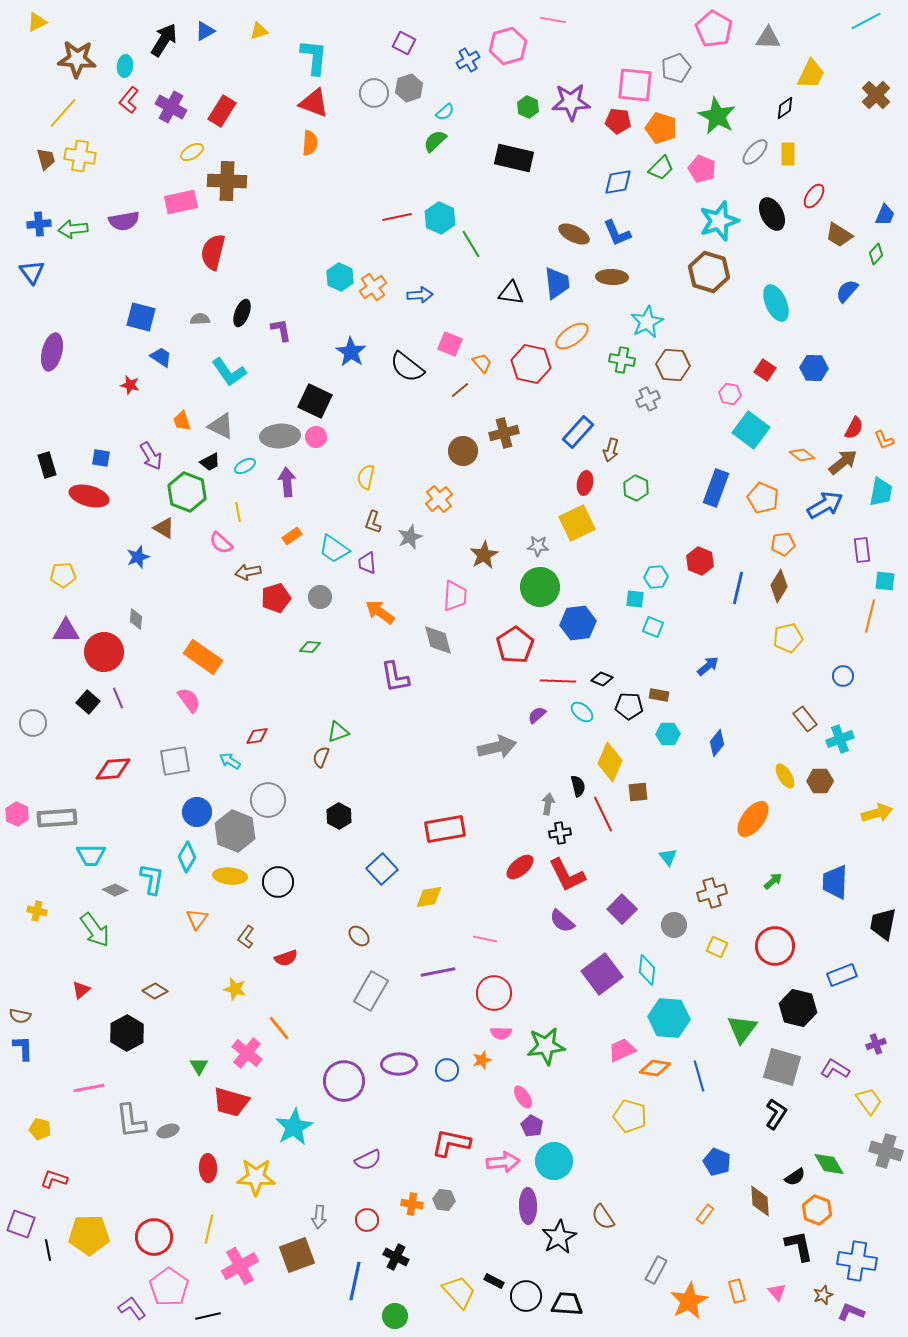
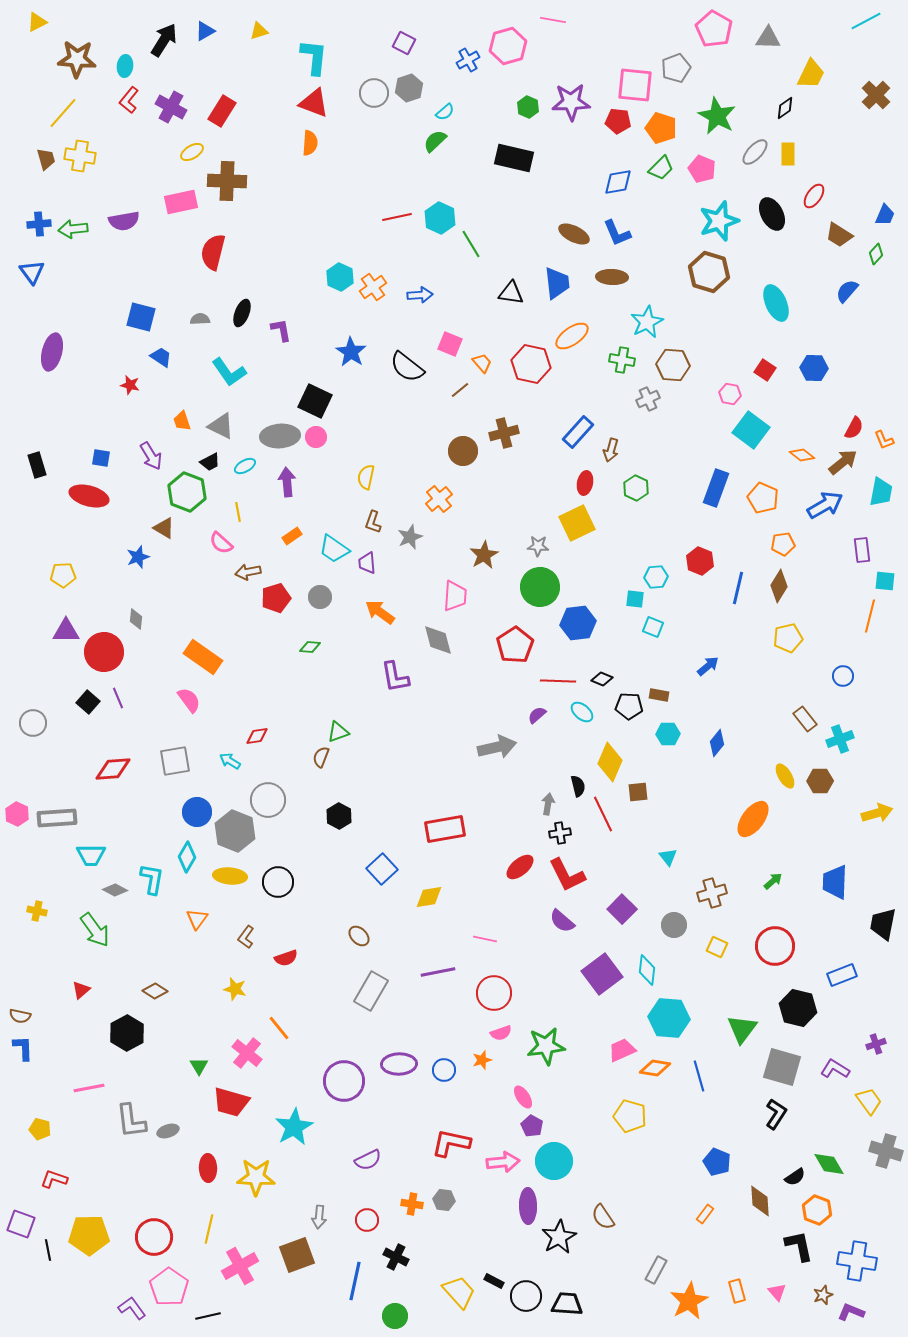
black rectangle at (47, 465): moved 10 px left
pink semicircle at (501, 1033): rotated 20 degrees counterclockwise
blue circle at (447, 1070): moved 3 px left
